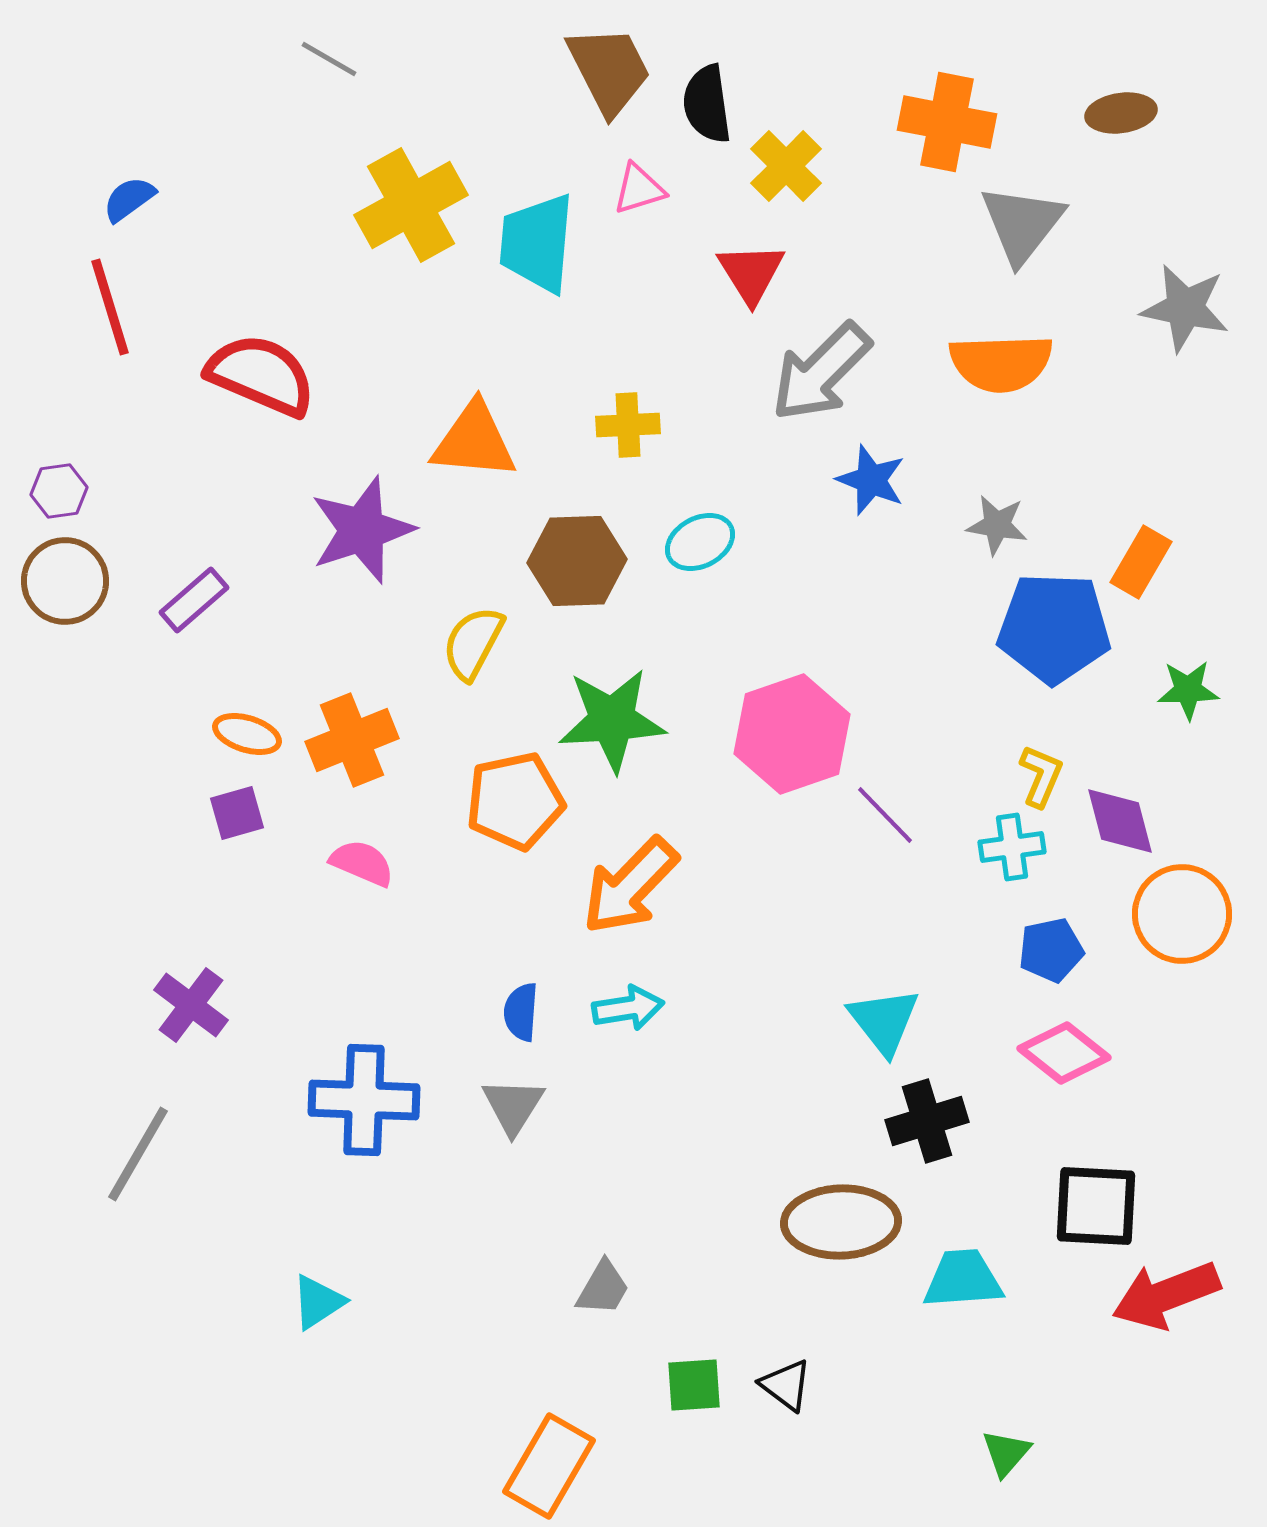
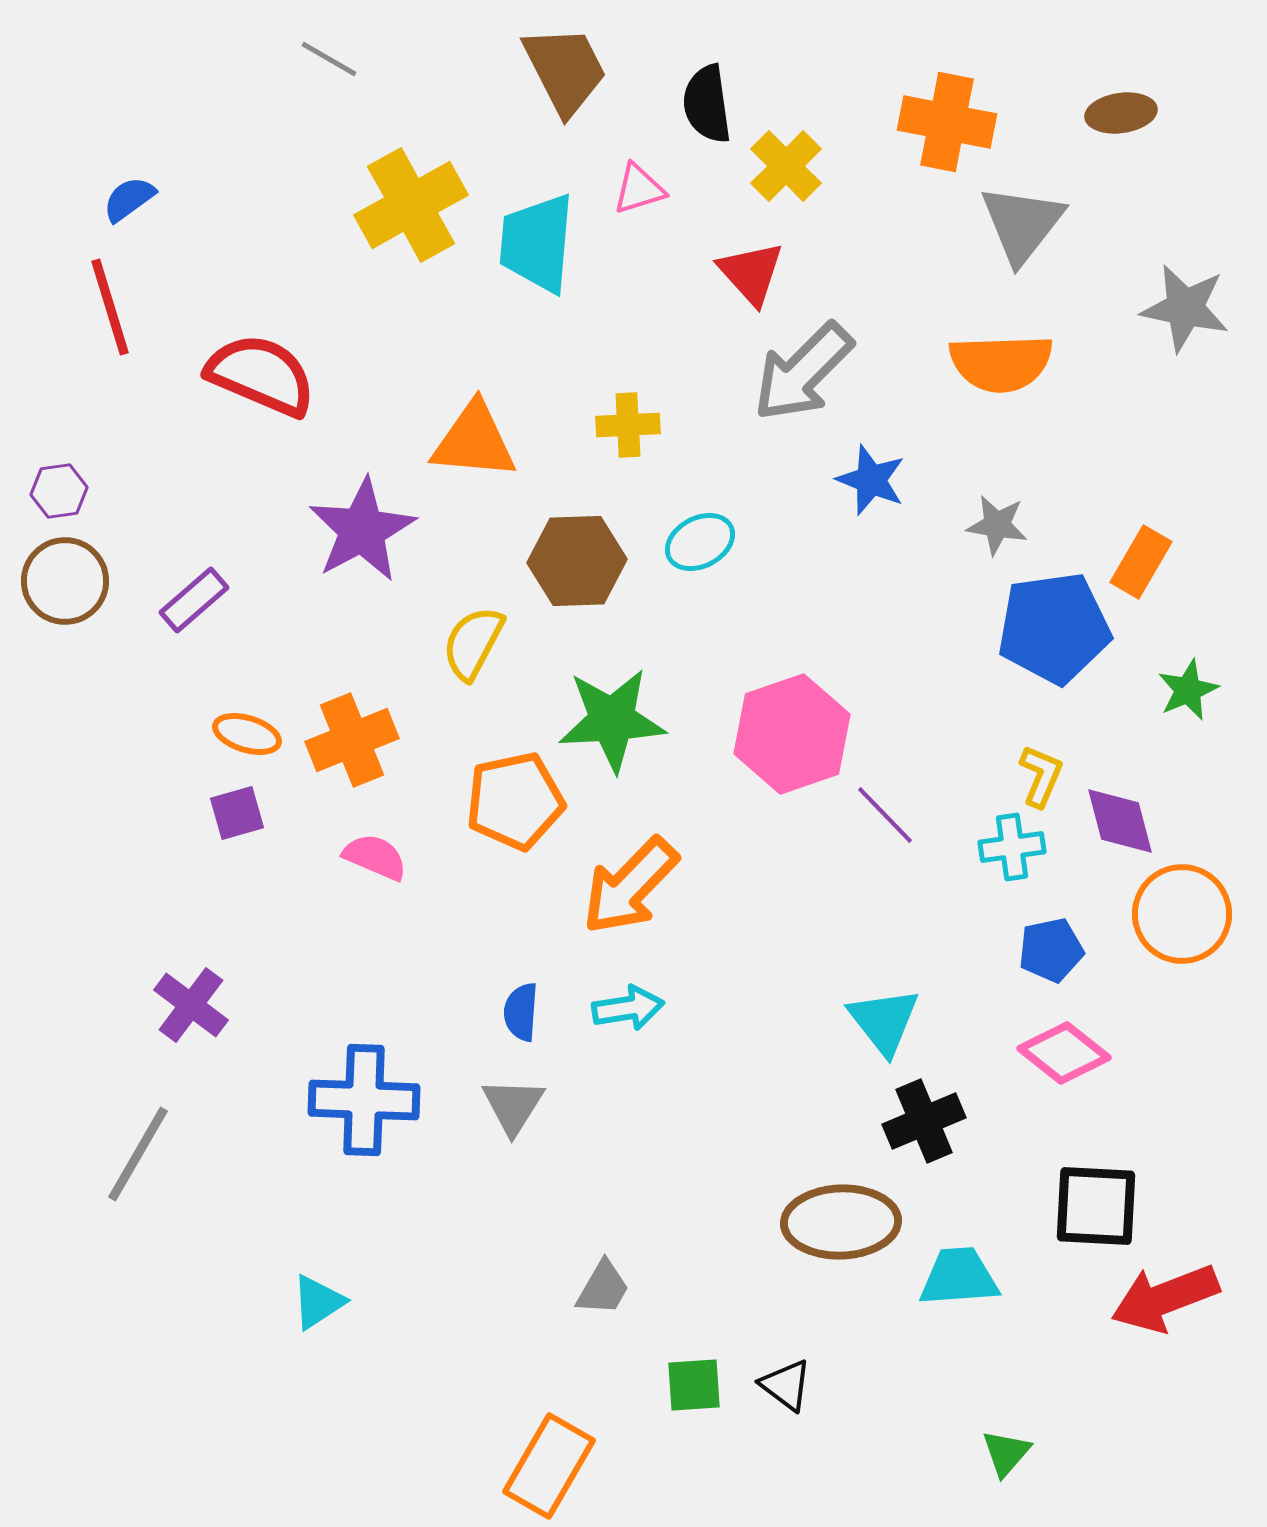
brown trapezoid at (609, 70): moved 44 px left
red triangle at (751, 273): rotated 10 degrees counterclockwise
gray arrow at (821, 372): moved 18 px left
purple star at (362, 530): rotated 10 degrees counterclockwise
blue pentagon at (1054, 628): rotated 10 degrees counterclockwise
green star at (1188, 690): rotated 22 degrees counterclockwise
pink semicircle at (362, 863): moved 13 px right, 6 px up
black cross at (927, 1121): moved 3 px left; rotated 6 degrees counterclockwise
cyan trapezoid at (963, 1279): moved 4 px left, 2 px up
red arrow at (1166, 1295): moved 1 px left, 3 px down
